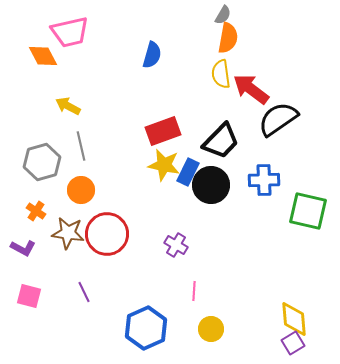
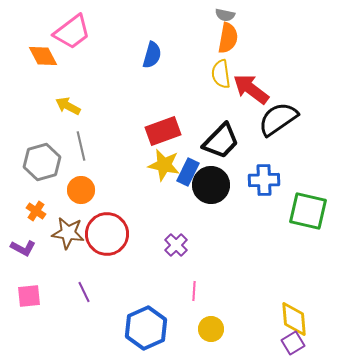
gray semicircle: moved 2 px right; rotated 72 degrees clockwise
pink trapezoid: moved 2 px right; rotated 24 degrees counterclockwise
purple cross: rotated 15 degrees clockwise
pink square: rotated 20 degrees counterclockwise
